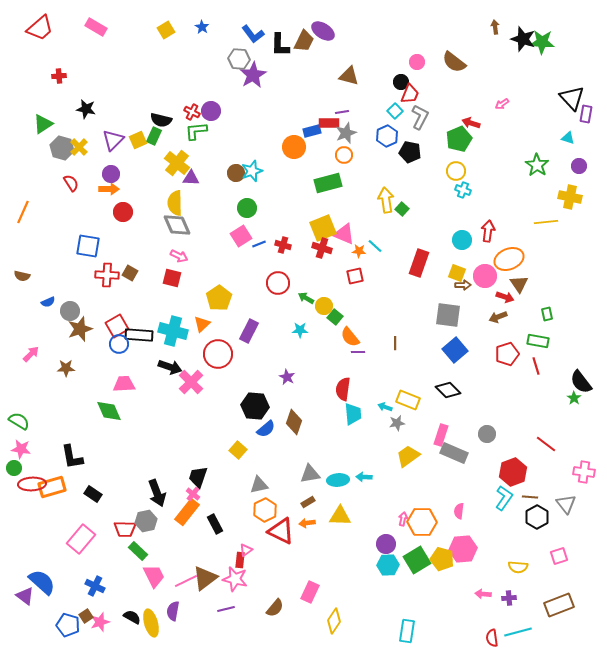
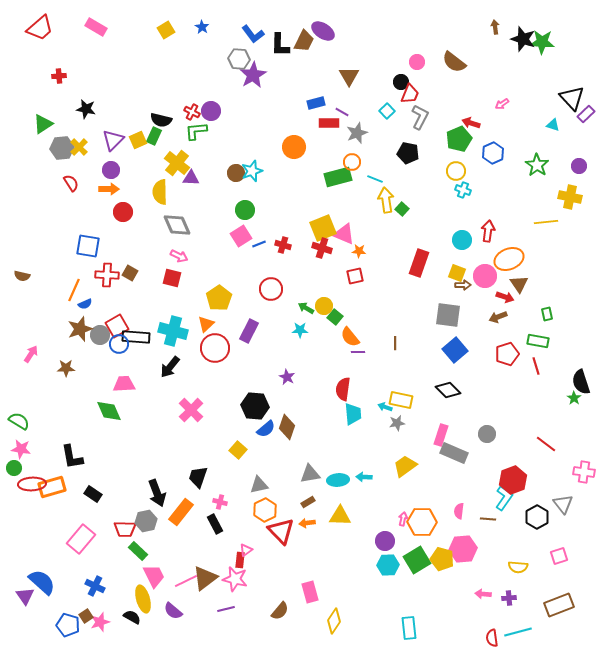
brown triangle at (349, 76): rotated 45 degrees clockwise
cyan square at (395, 111): moved 8 px left
purple line at (342, 112): rotated 40 degrees clockwise
purple rectangle at (586, 114): rotated 36 degrees clockwise
blue rectangle at (312, 131): moved 4 px right, 28 px up
gray star at (346, 133): moved 11 px right
blue hexagon at (387, 136): moved 106 px right, 17 px down
cyan triangle at (568, 138): moved 15 px left, 13 px up
gray hexagon at (62, 148): rotated 20 degrees counterclockwise
black pentagon at (410, 152): moved 2 px left, 1 px down
orange circle at (344, 155): moved 8 px right, 7 px down
purple circle at (111, 174): moved 4 px up
green rectangle at (328, 183): moved 10 px right, 6 px up
yellow semicircle at (175, 203): moved 15 px left, 11 px up
green circle at (247, 208): moved 2 px left, 2 px down
orange line at (23, 212): moved 51 px right, 78 px down
cyan line at (375, 246): moved 67 px up; rotated 21 degrees counterclockwise
red circle at (278, 283): moved 7 px left, 6 px down
green arrow at (306, 298): moved 10 px down
blue semicircle at (48, 302): moved 37 px right, 2 px down
gray circle at (70, 311): moved 30 px right, 24 px down
orange triangle at (202, 324): moved 4 px right
black rectangle at (139, 335): moved 3 px left, 2 px down
pink arrow at (31, 354): rotated 12 degrees counterclockwise
red circle at (218, 354): moved 3 px left, 6 px up
black arrow at (170, 367): rotated 110 degrees clockwise
pink cross at (191, 382): moved 28 px down
black semicircle at (581, 382): rotated 20 degrees clockwise
yellow rectangle at (408, 400): moved 7 px left; rotated 10 degrees counterclockwise
brown diamond at (294, 422): moved 7 px left, 5 px down
yellow trapezoid at (408, 456): moved 3 px left, 10 px down
red hexagon at (513, 472): moved 8 px down
pink cross at (193, 494): moved 27 px right, 8 px down; rotated 24 degrees counterclockwise
brown line at (530, 497): moved 42 px left, 22 px down
gray triangle at (566, 504): moved 3 px left
orange rectangle at (187, 512): moved 6 px left
red triangle at (281, 531): rotated 20 degrees clockwise
purple circle at (386, 544): moved 1 px left, 3 px up
pink rectangle at (310, 592): rotated 40 degrees counterclockwise
purple triangle at (25, 596): rotated 18 degrees clockwise
brown semicircle at (275, 608): moved 5 px right, 3 px down
purple semicircle at (173, 611): rotated 60 degrees counterclockwise
yellow ellipse at (151, 623): moved 8 px left, 24 px up
cyan rectangle at (407, 631): moved 2 px right, 3 px up; rotated 15 degrees counterclockwise
